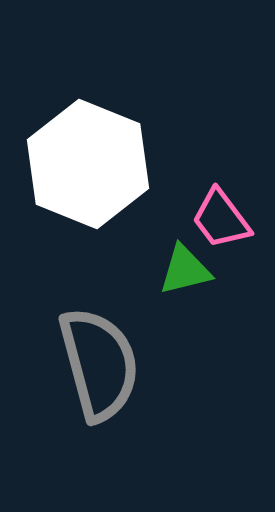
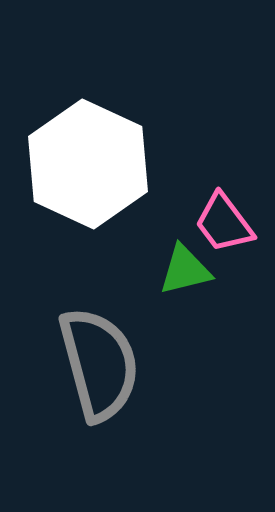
white hexagon: rotated 3 degrees clockwise
pink trapezoid: moved 3 px right, 4 px down
